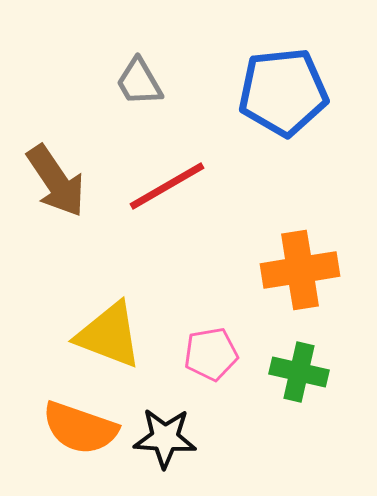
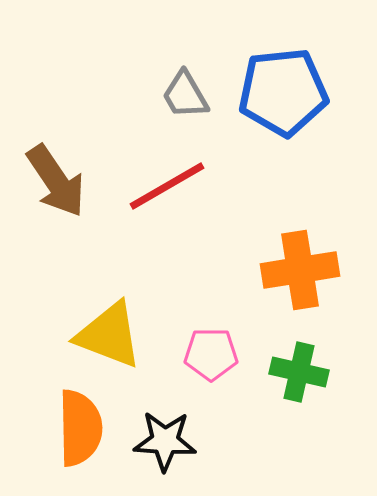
gray trapezoid: moved 46 px right, 13 px down
pink pentagon: rotated 10 degrees clockwise
orange semicircle: rotated 110 degrees counterclockwise
black star: moved 3 px down
